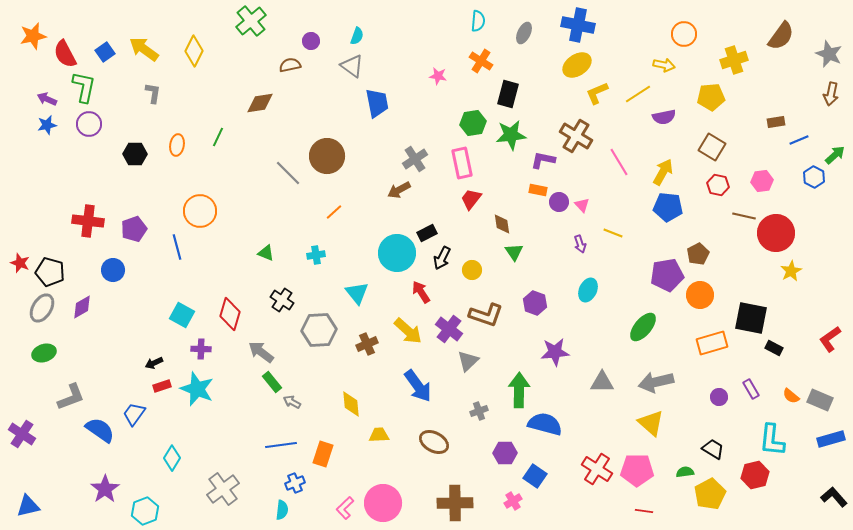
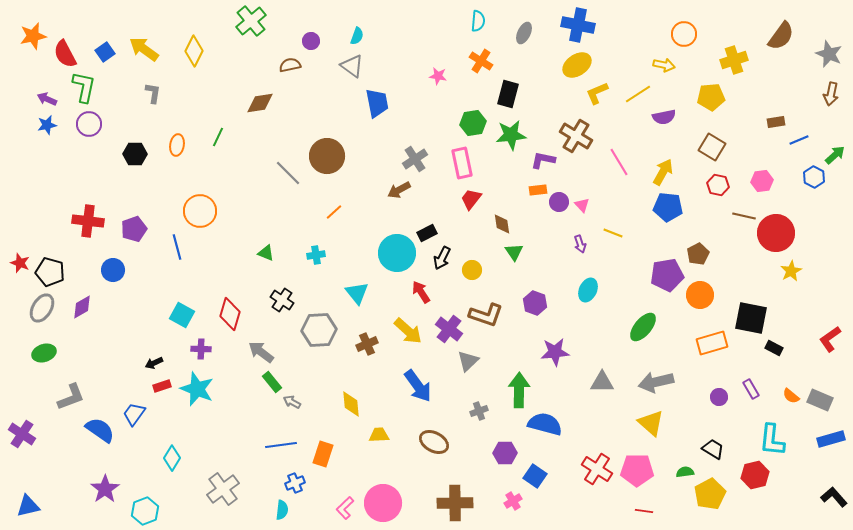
orange rectangle at (538, 190): rotated 18 degrees counterclockwise
